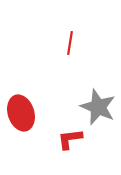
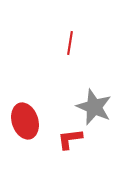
gray star: moved 4 px left
red ellipse: moved 4 px right, 8 px down
